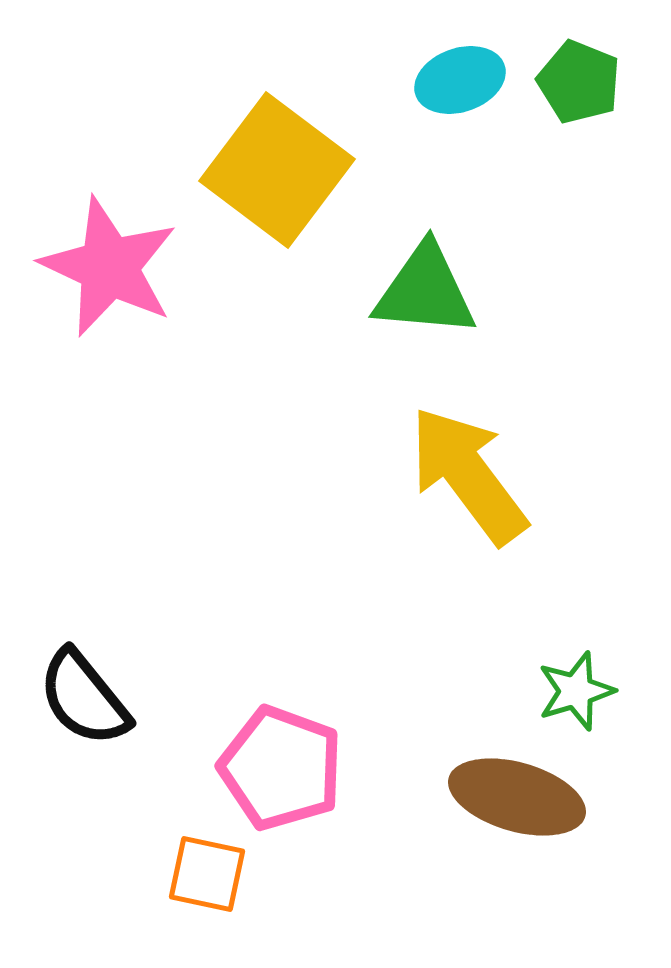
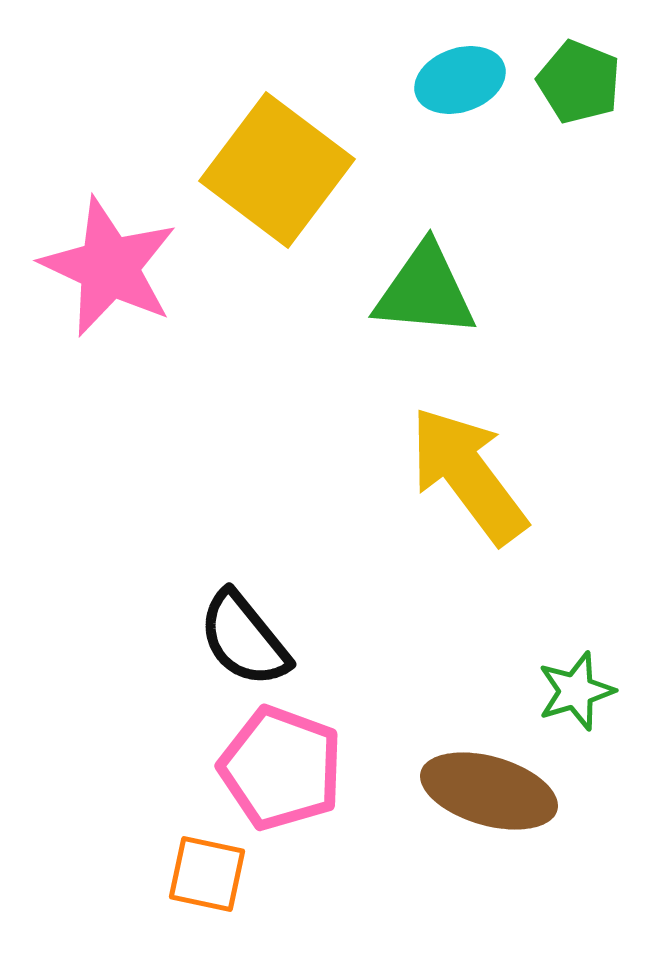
black semicircle: moved 160 px right, 59 px up
brown ellipse: moved 28 px left, 6 px up
